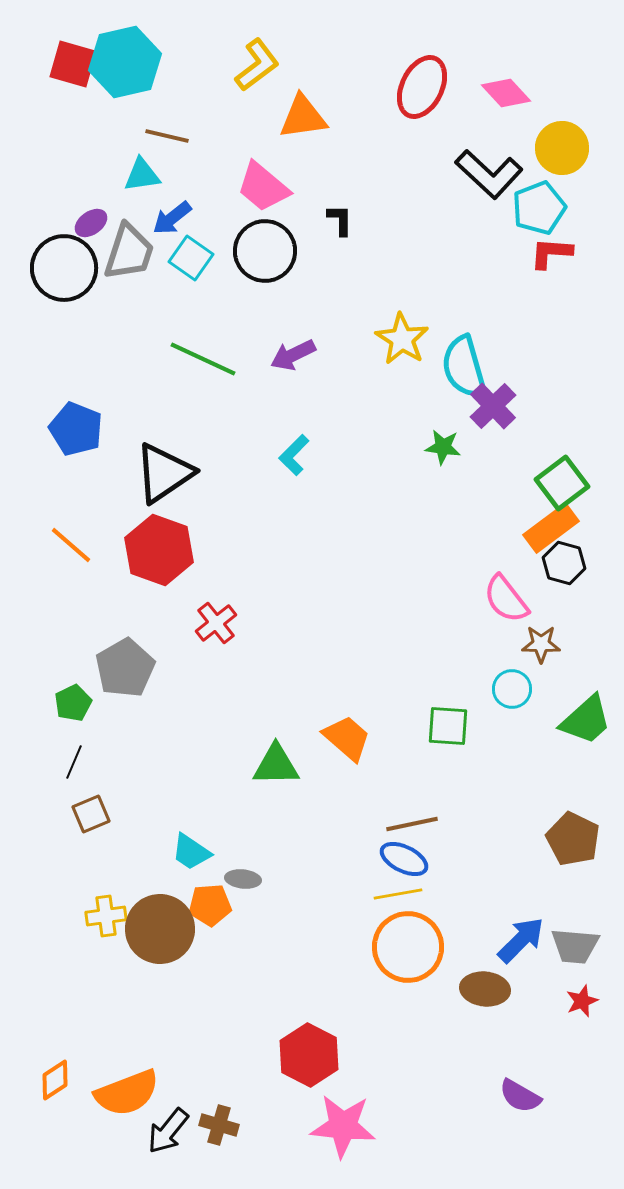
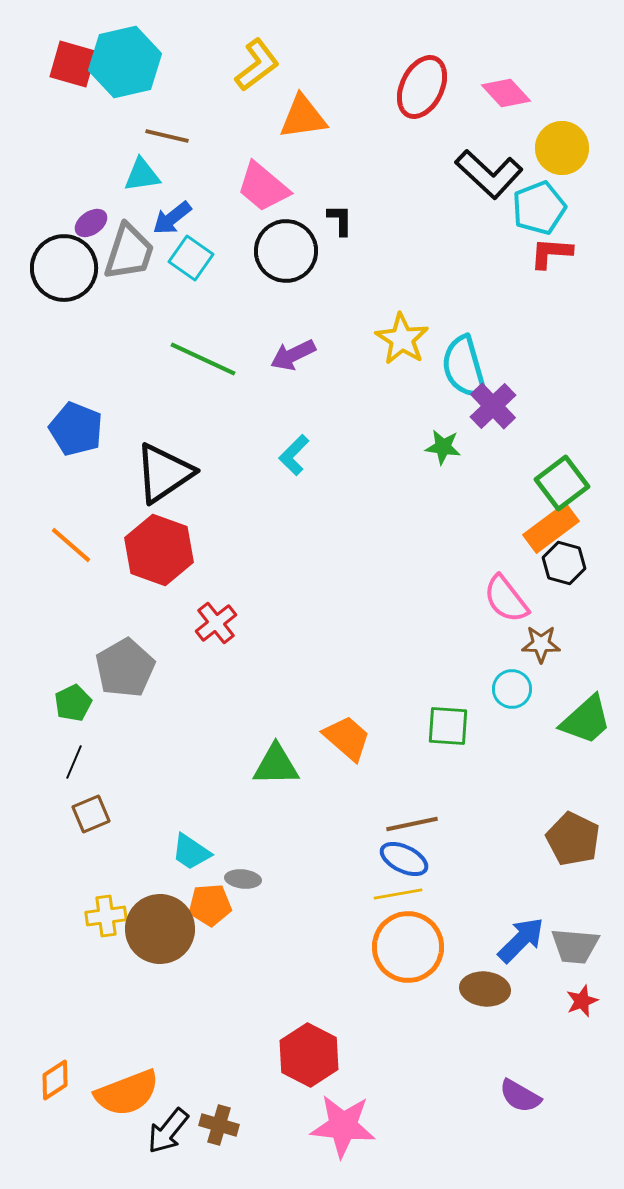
black circle at (265, 251): moved 21 px right
